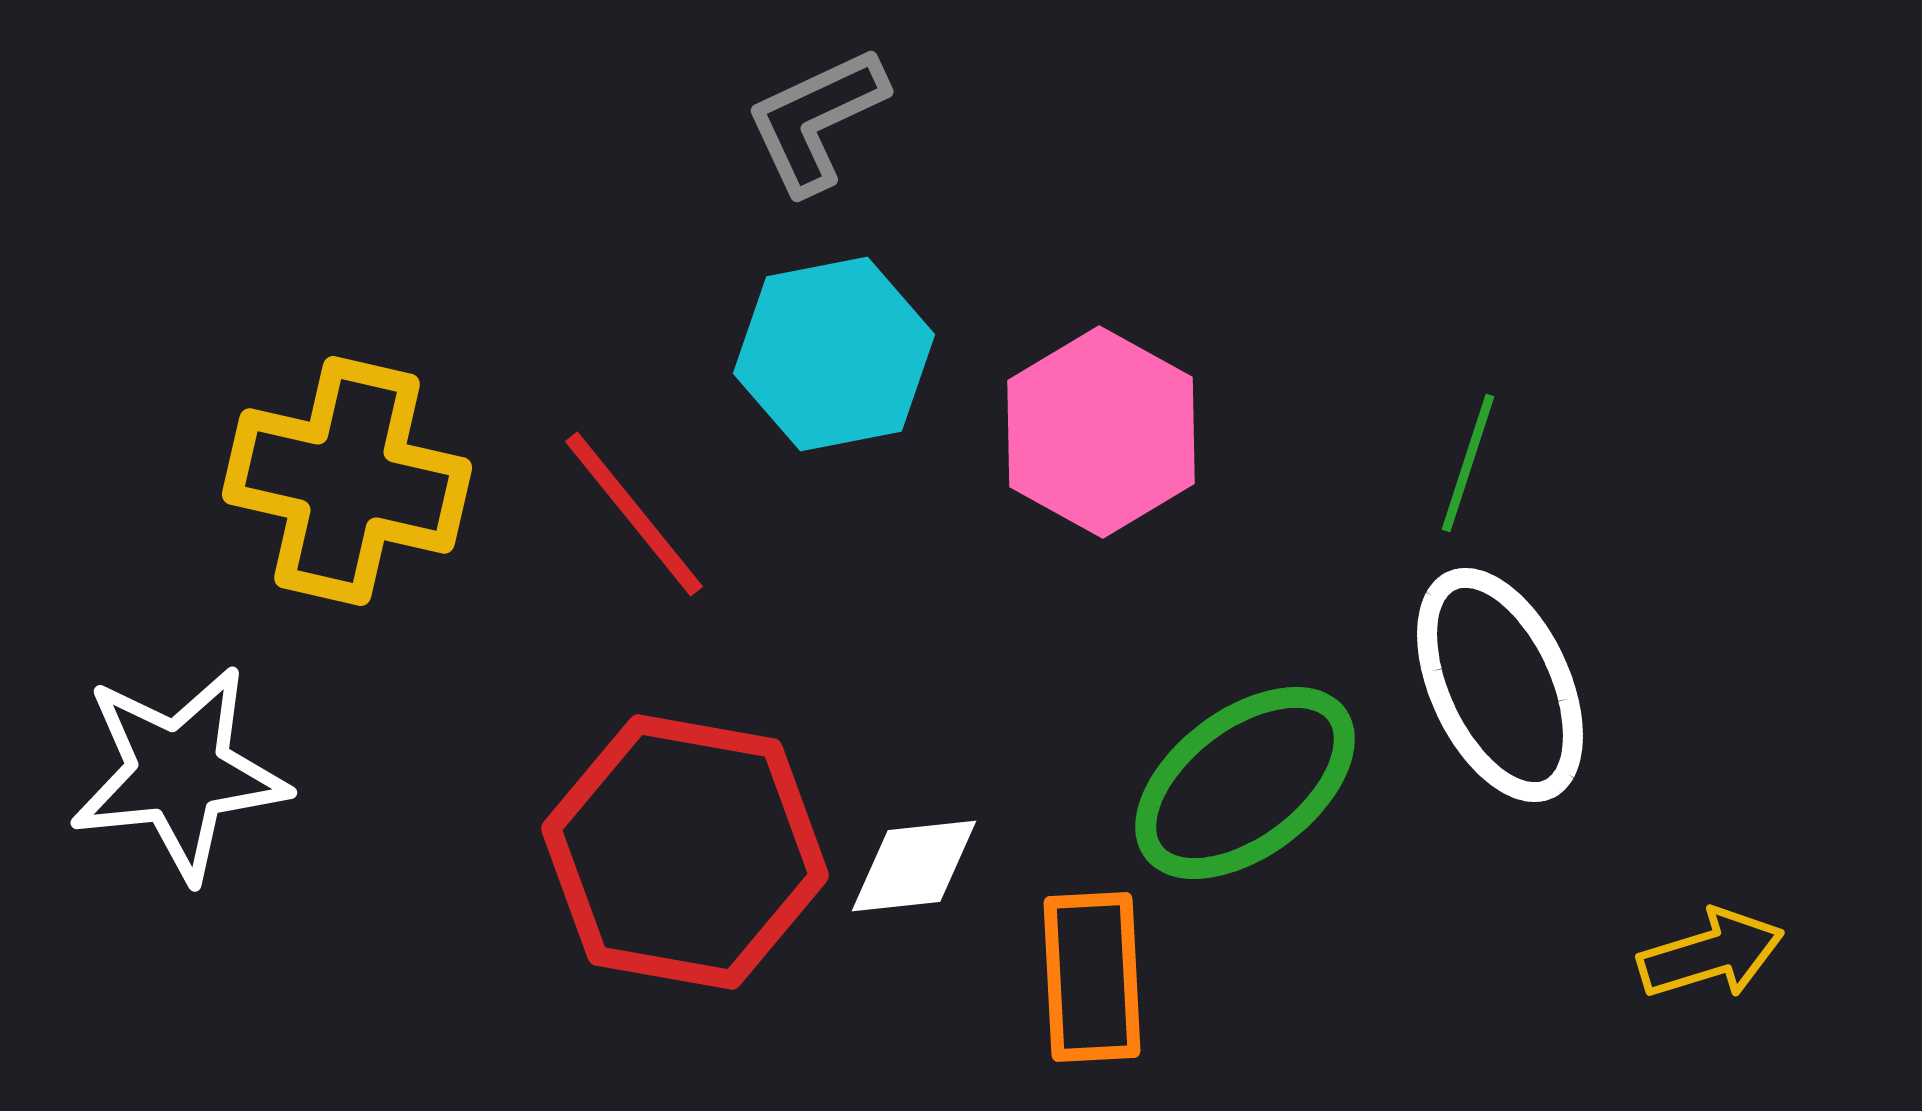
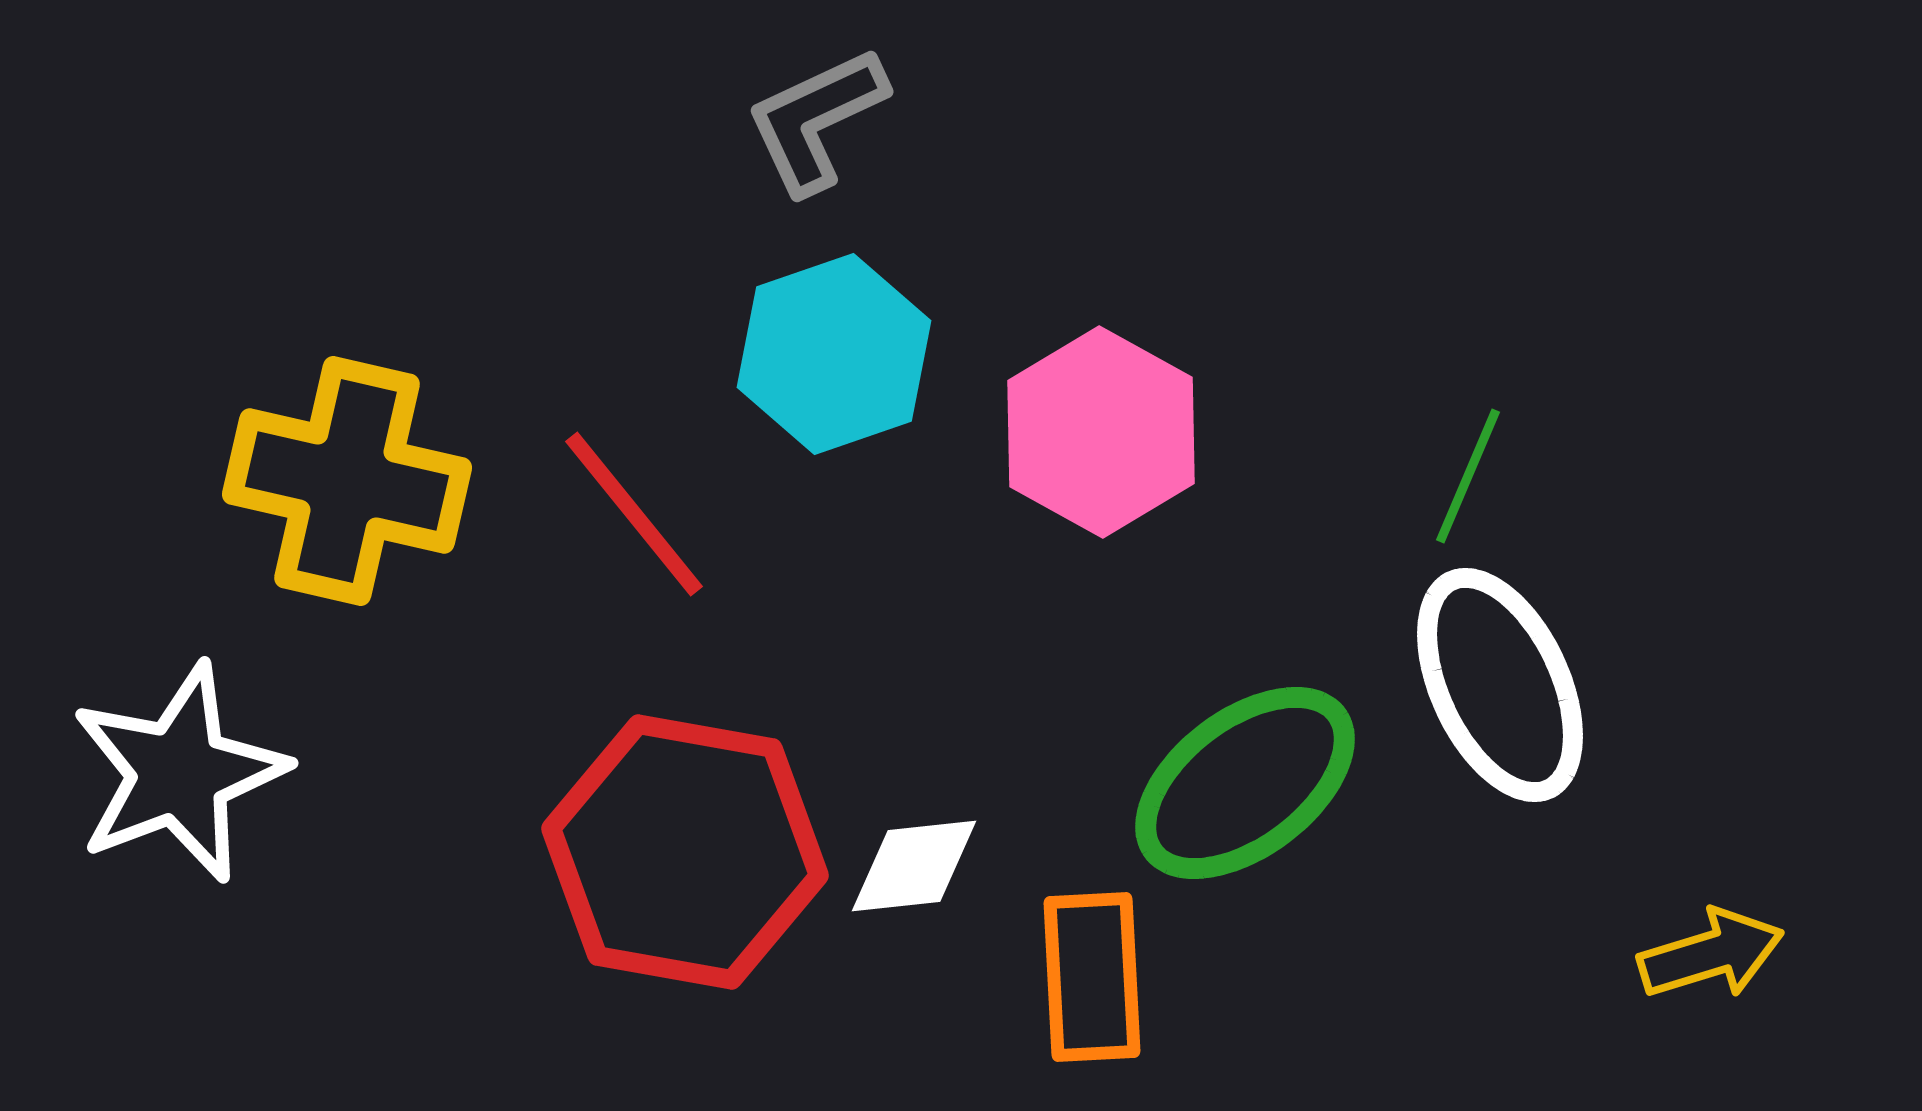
cyan hexagon: rotated 8 degrees counterclockwise
green line: moved 13 px down; rotated 5 degrees clockwise
white star: rotated 15 degrees counterclockwise
